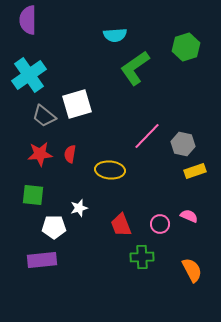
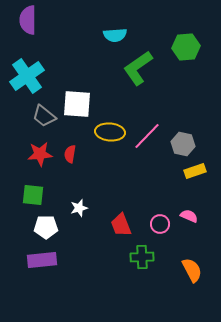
green hexagon: rotated 12 degrees clockwise
green L-shape: moved 3 px right
cyan cross: moved 2 px left, 1 px down
white square: rotated 20 degrees clockwise
yellow ellipse: moved 38 px up
white pentagon: moved 8 px left
